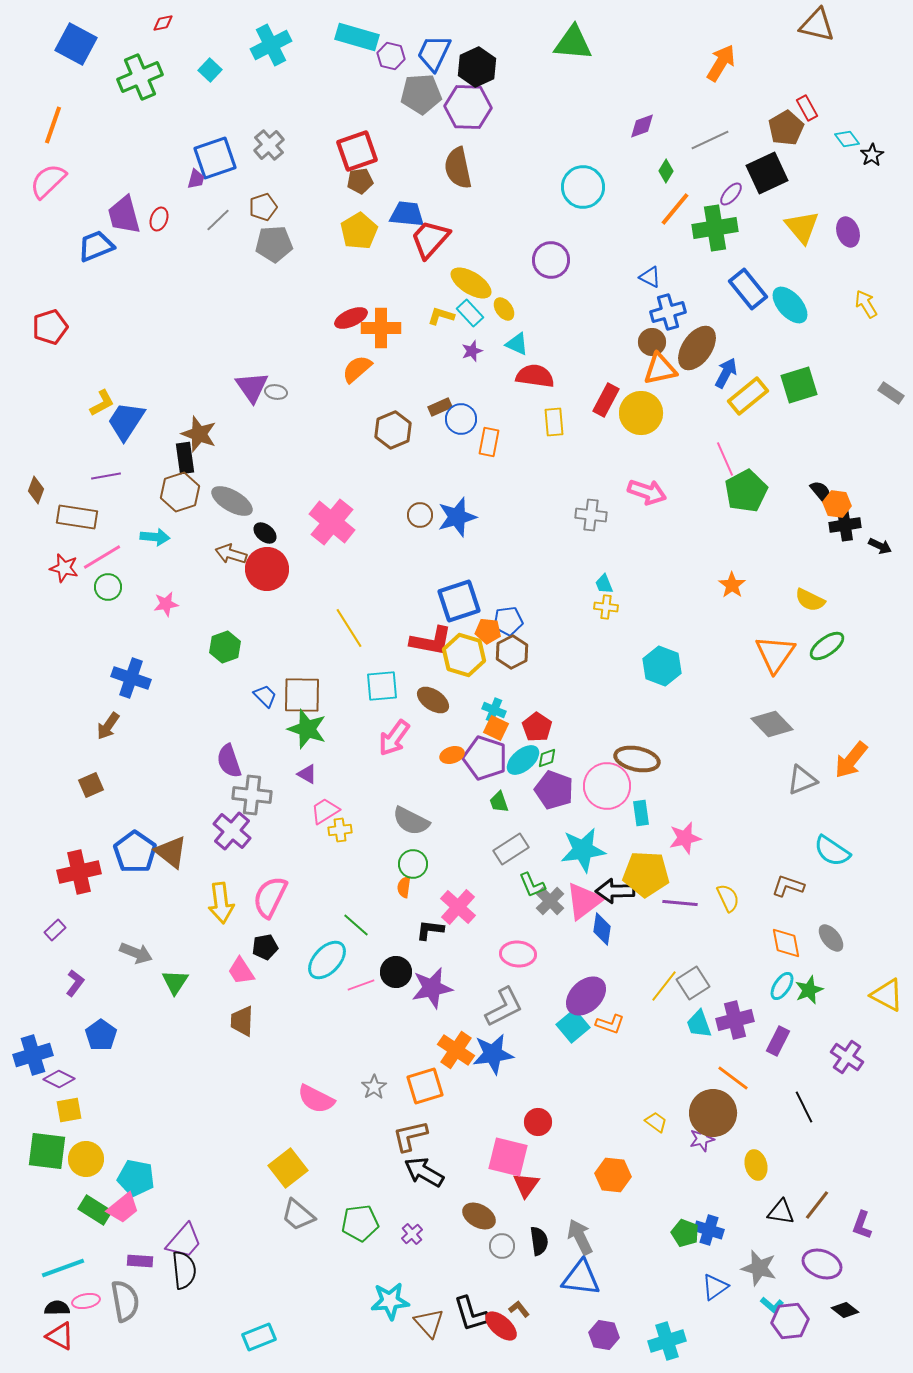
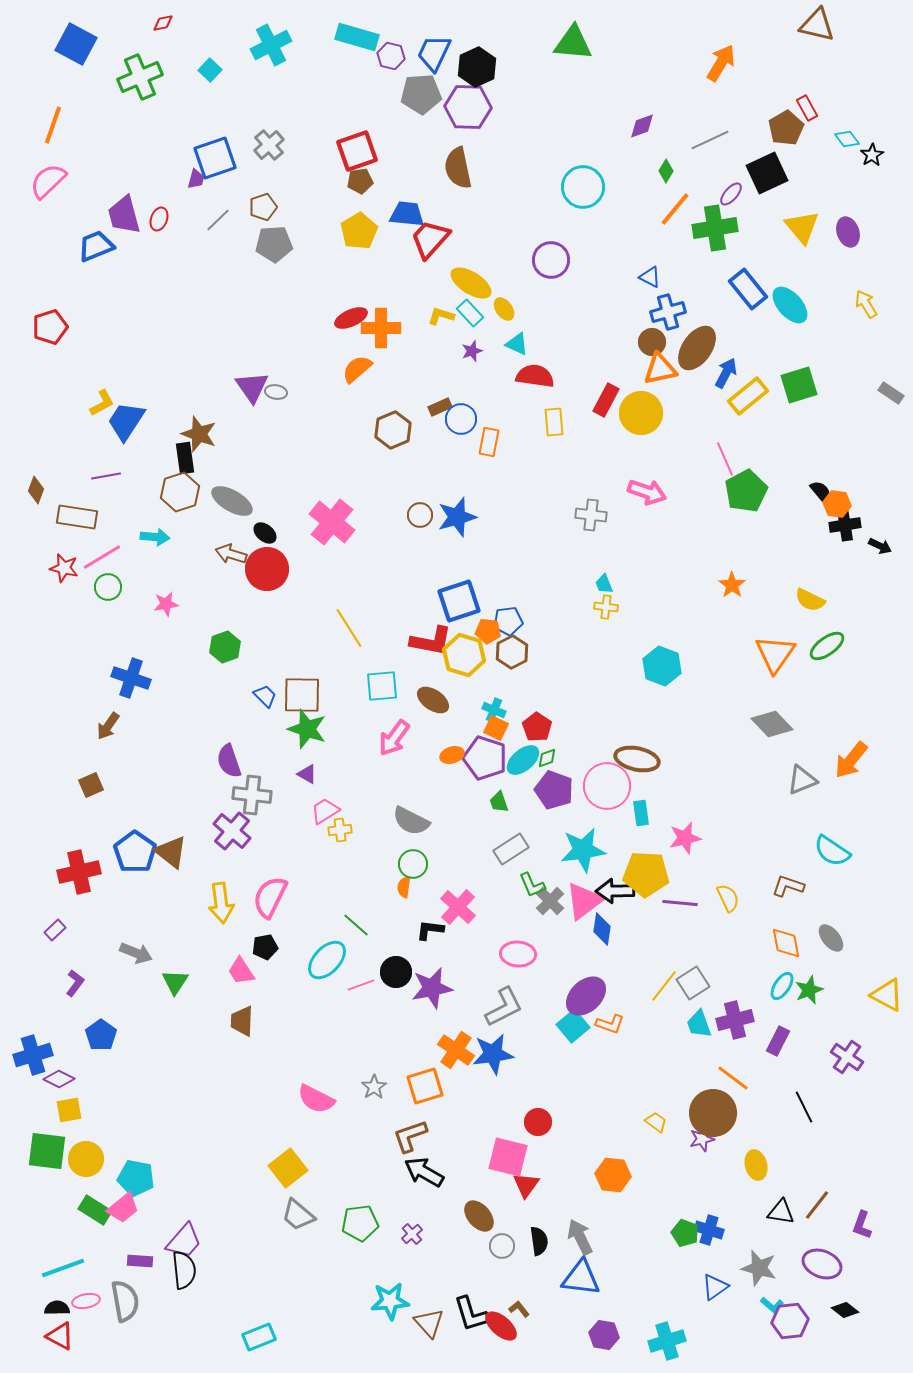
brown L-shape at (410, 1136): rotated 6 degrees counterclockwise
brown ellipse at (479, 1216): rotated 20 degrees clockwise
